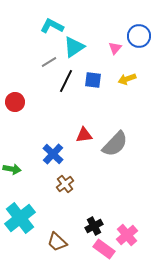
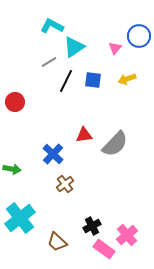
black cross: moved 2 px left
